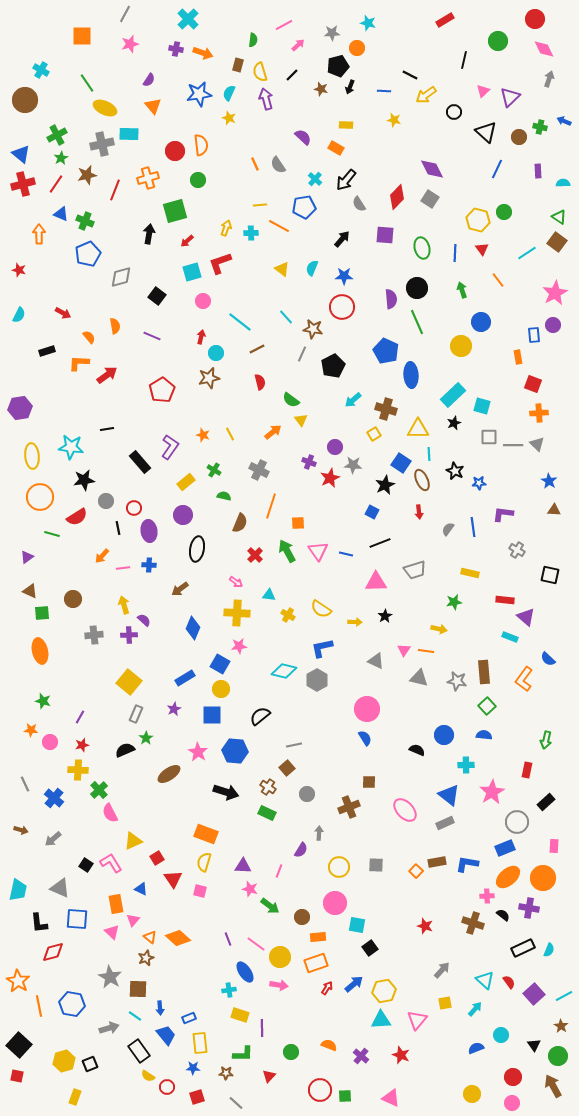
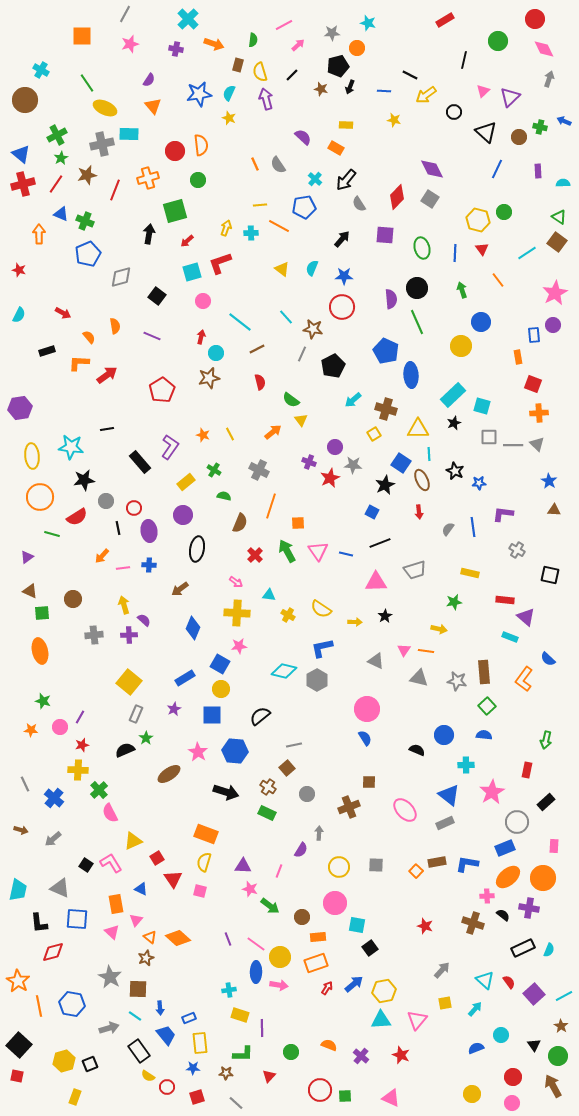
orange arrow at (203, 53): moved 11 px right, 9 px up
pink circle at (50, 742): moved 10 px right, 15 px up
pink triangle at (133, 920): moved 3 px right
blue ellipse at (245, 972): moved 11 px right; rotated 35 degrees clockwise
